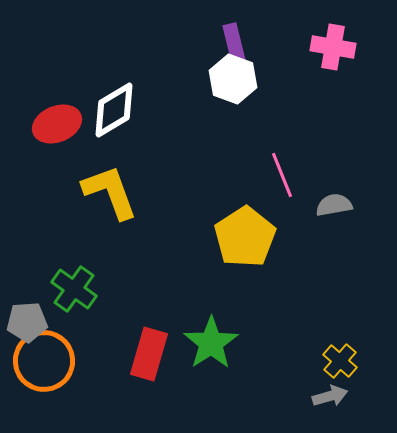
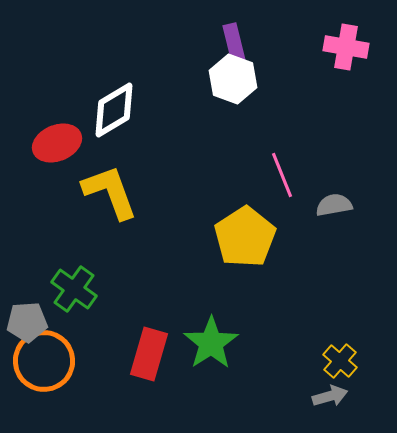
pink cross: moved 13 px right
red ellipse: moved 19 px down
